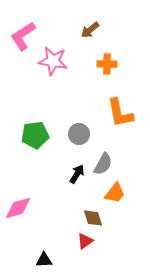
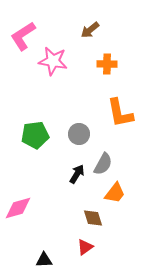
red triangle: moved 6 px down
